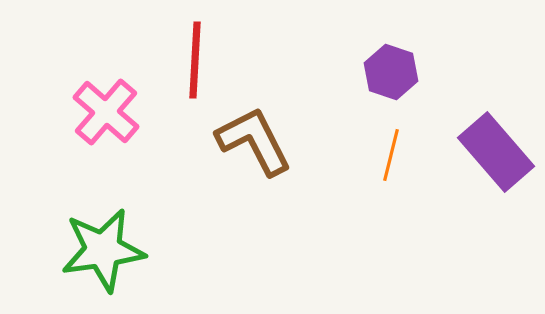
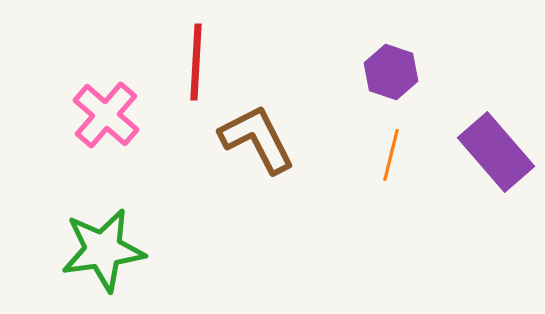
red line: moved 1 px right, 2 px down
pink cross: moved 3 px down
brown L-shape: moved 3 px right, 2 px up
